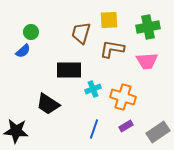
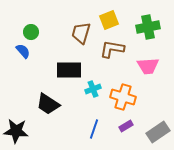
yellow square: rotated 18 degrees counterclockwise
blue semicircle: rotated 91 degrees counterclockwise
pink trapezoid: moved 1 px right, 5 px down
